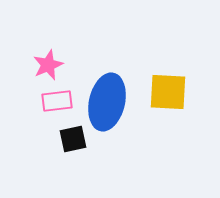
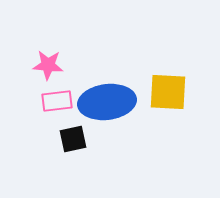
pink star: rotated 28 degrees clockwise
blue ellipse: rotated 70 degrees clockwise
